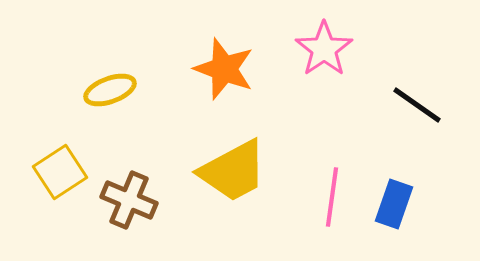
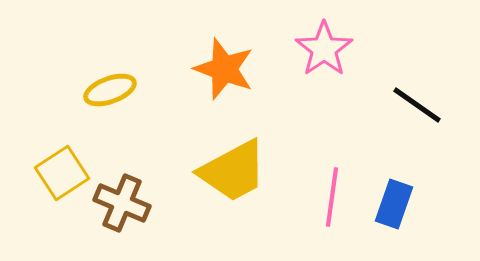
yellow square: moved 2 px right, 1 px down
brown cross: moved 7 px left, 3 px down
